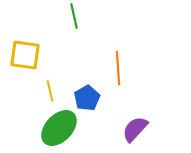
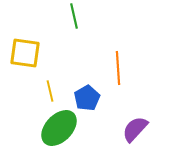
yellow square: moved 2 px up
